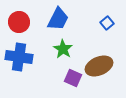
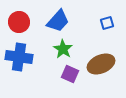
blue trapezoid: moved 2 px down; rotated 15 degrees clockwise
blue square: rotated 24 degrees clockwise
brown ellipse: moved 2 px right, 2 px up
purple square: moved 3 px left, 4 px up
